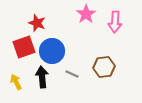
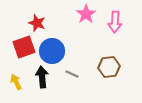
brown hexagon: moved 5 px right
